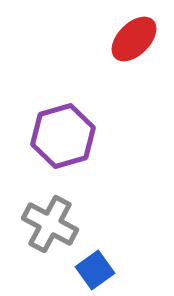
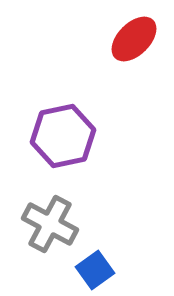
purple hexagon: rotated 4 degrees clockwise
